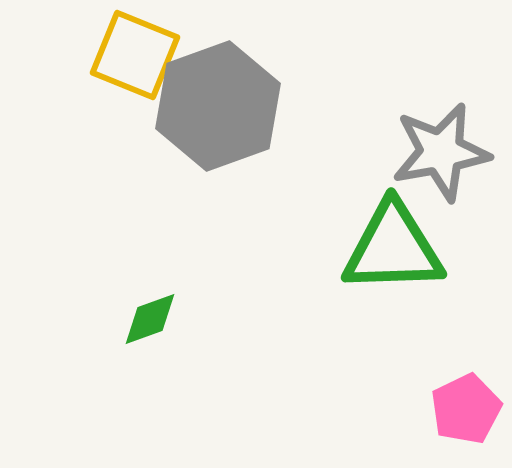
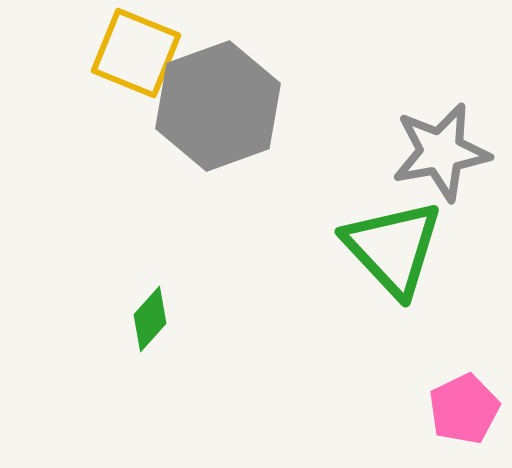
yellow square: moved 1 px right, 2 px up
green triangle: rotated 49 degrees clockwise
green diamond: rotated 28 degrees counterclockwise
pink pentagon: moved 2 px left
